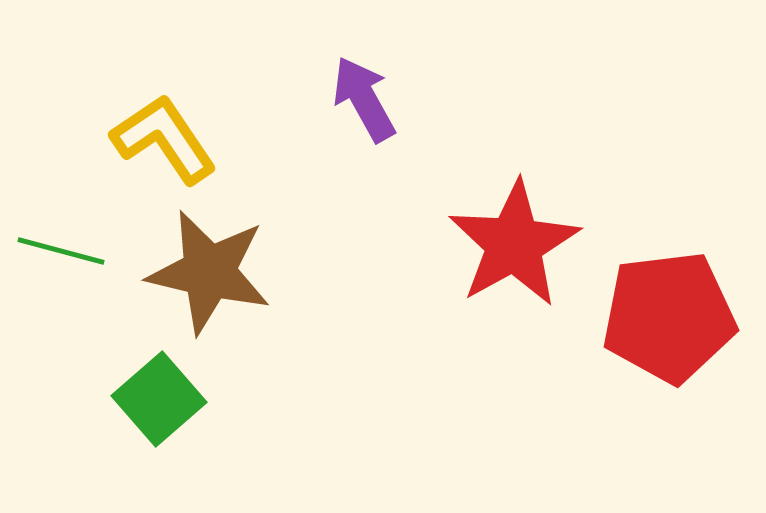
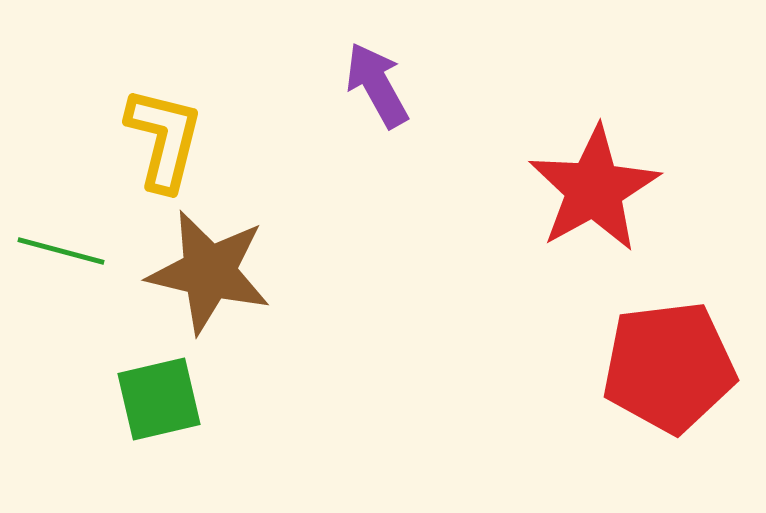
purple arrow: moved 13 px right, 14 px up
yellow L-shape: rotated 48 degrees clockwise
red star: moved 80 px right, 55 px up
red pentagon: moved 50 px down
green square: rotated 28 degrees clockwise
